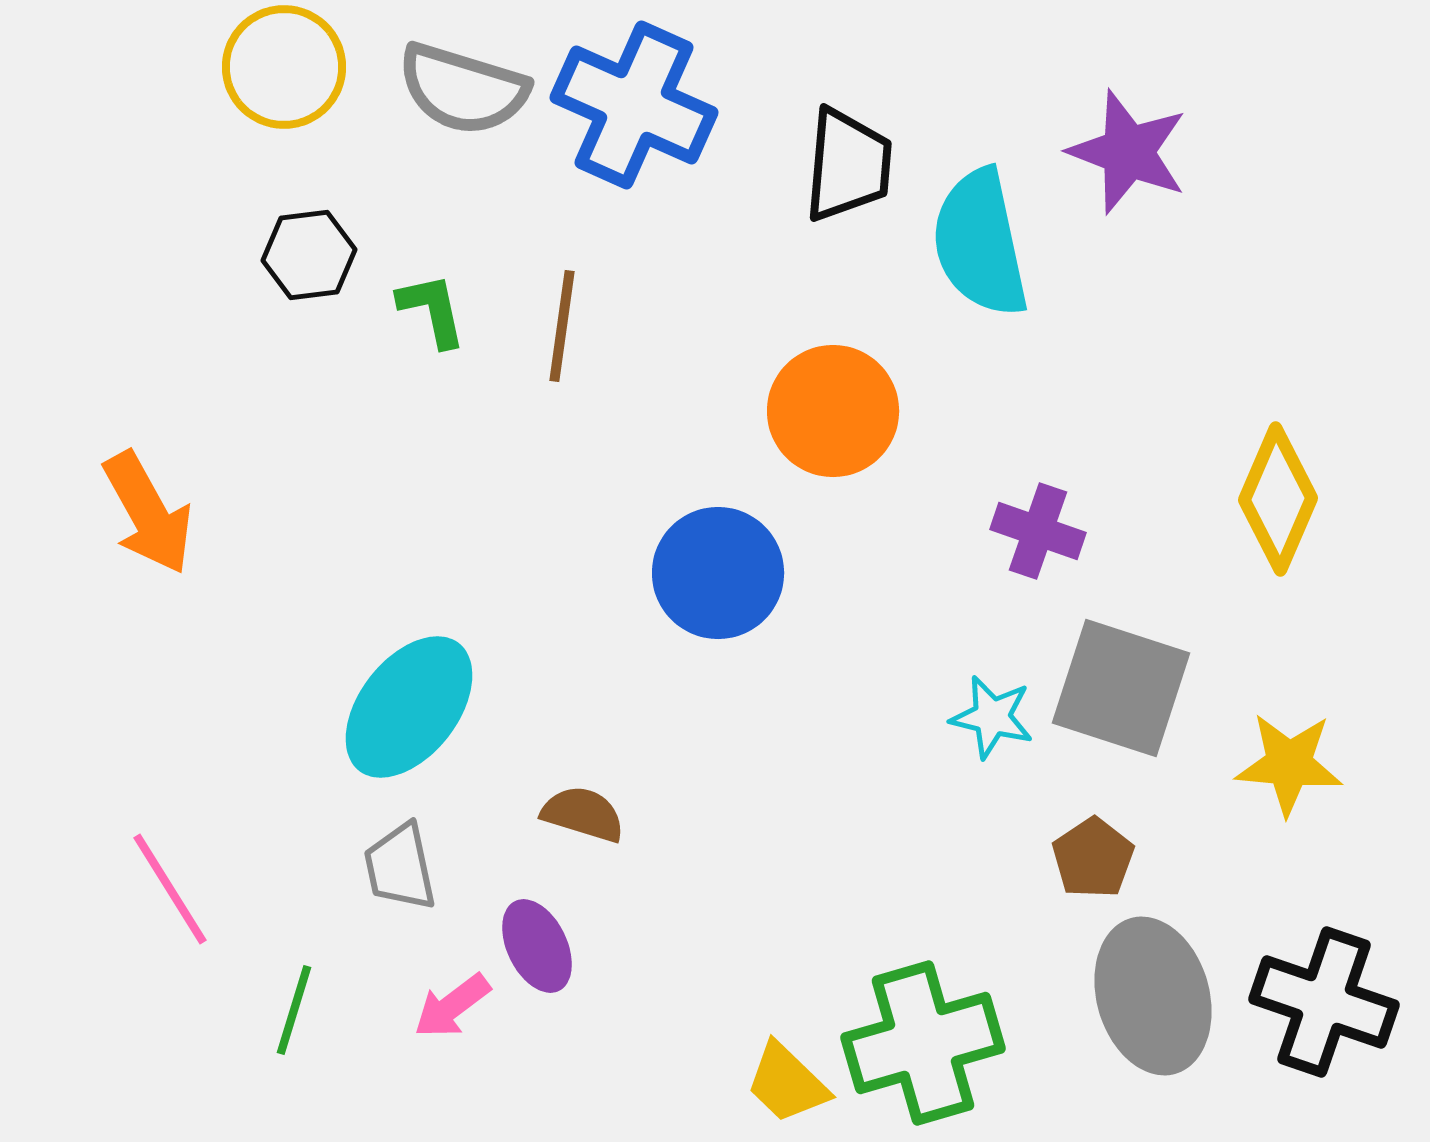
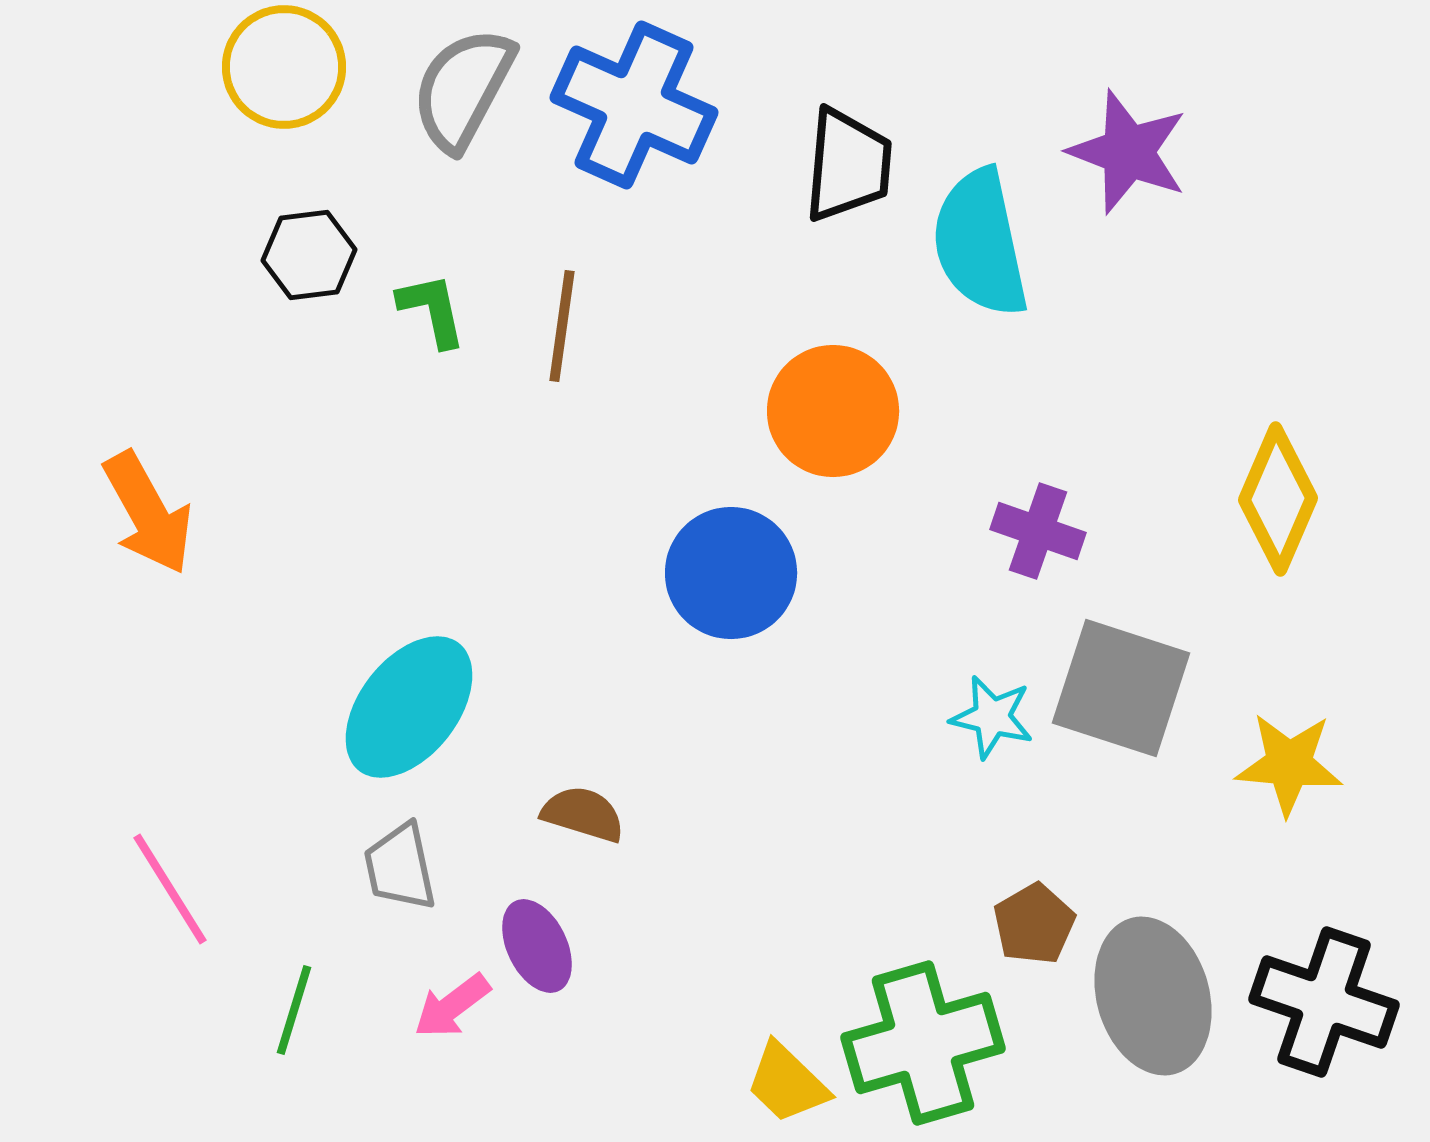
gray semicircle: rotated 101 degrees clockwise
blue circle: moved 13 px right
brown pentagon: moved 59 px left, 66 px down; rotated 4 degrees clockwise
